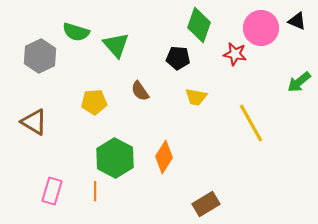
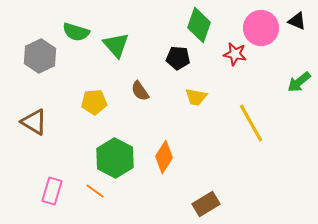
orange line: rotated 54 degrees counterclockwise
